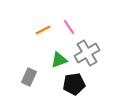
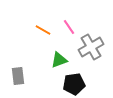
orange line: rotated 56 degrees clockwise
gray cross: moved 4 px right, 6 px up
gray rectangle: moved 11 px left, 1 px up; rotated 30 degrees counterclockwise
